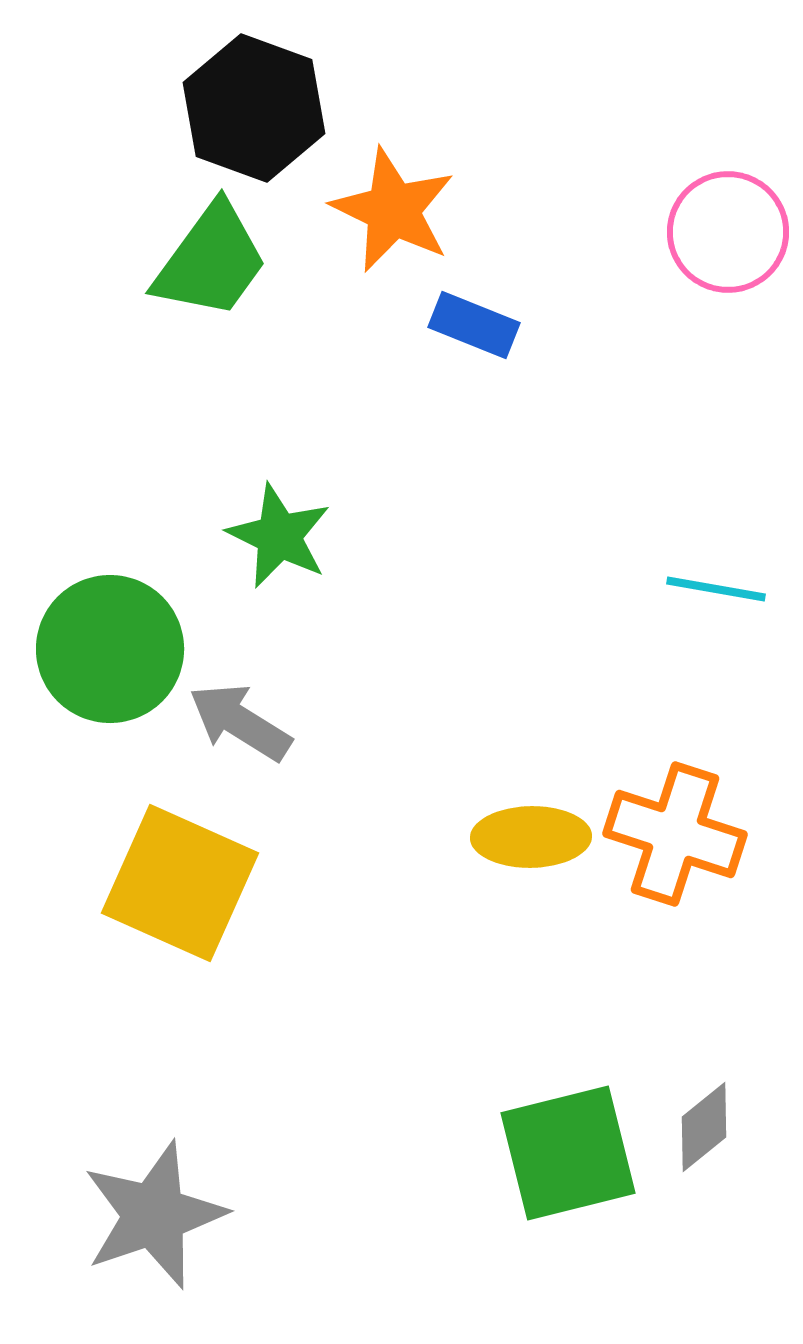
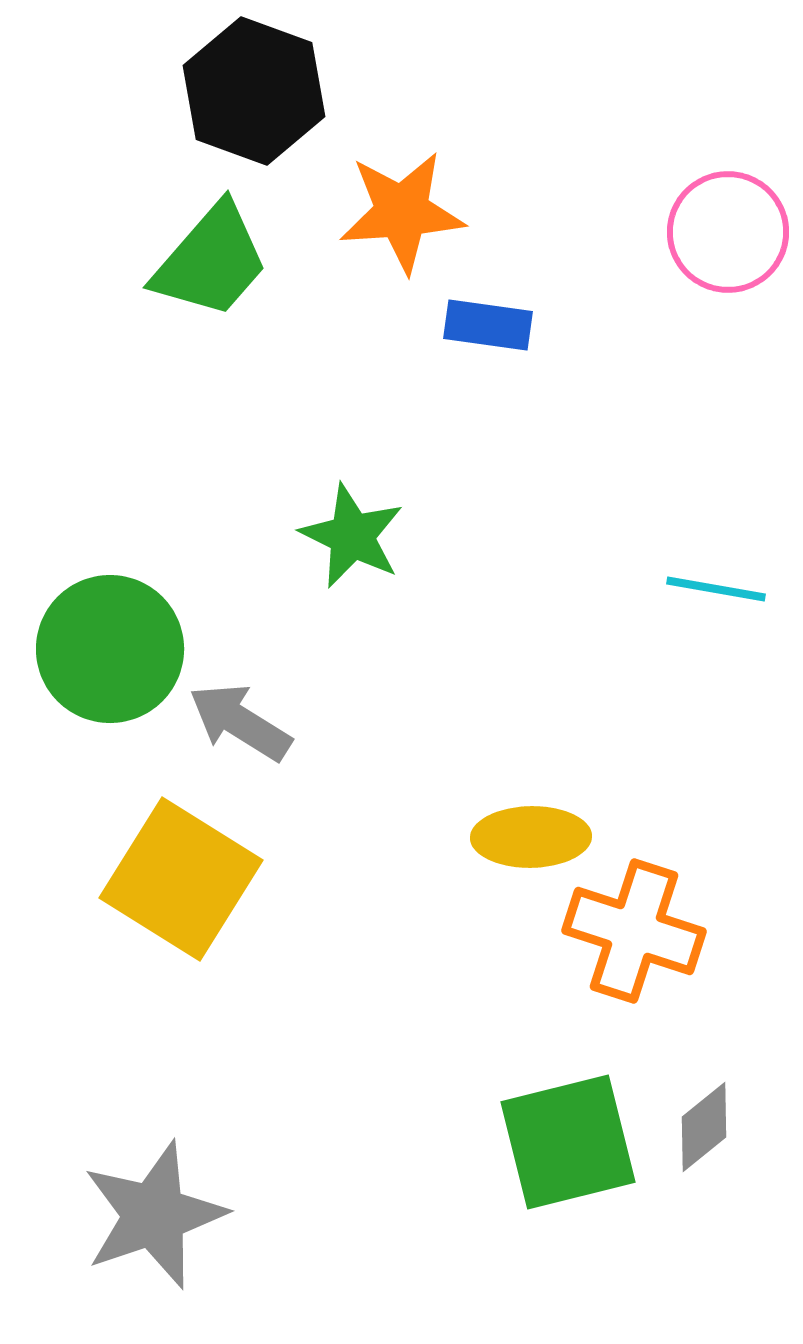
black hexagon: moved 17 px up
orange star: moved 9 px right, 2 px down; rotated 30 degrees counterclockwise
green trapezoid: rotated 5 degrees clockwise
blue rectangle: moved 14 px right; rotated 14 degrees counterclockwise
green star: moved 73 px right
orange cross: moved 41 px left, 97 px down
yellow square: moved 1 px right, 4 px up; rotated 8 degrees clockwise
green square: moved 11 px up
